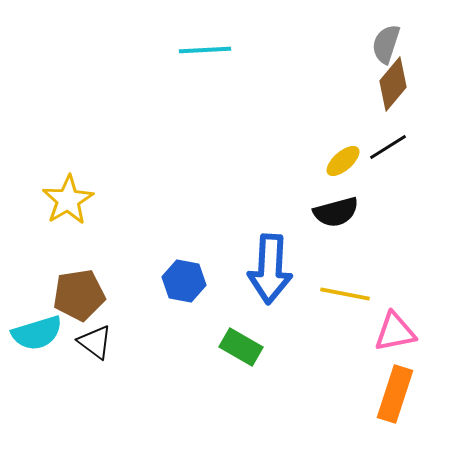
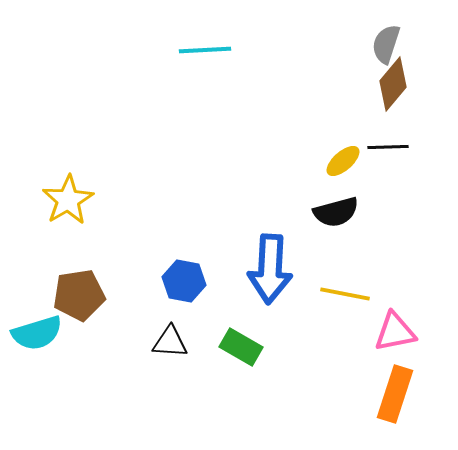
black line: rotated 30 degrees clockwise
black triangle: moved 75 px right; rotated 33 degrees counterclockwise
